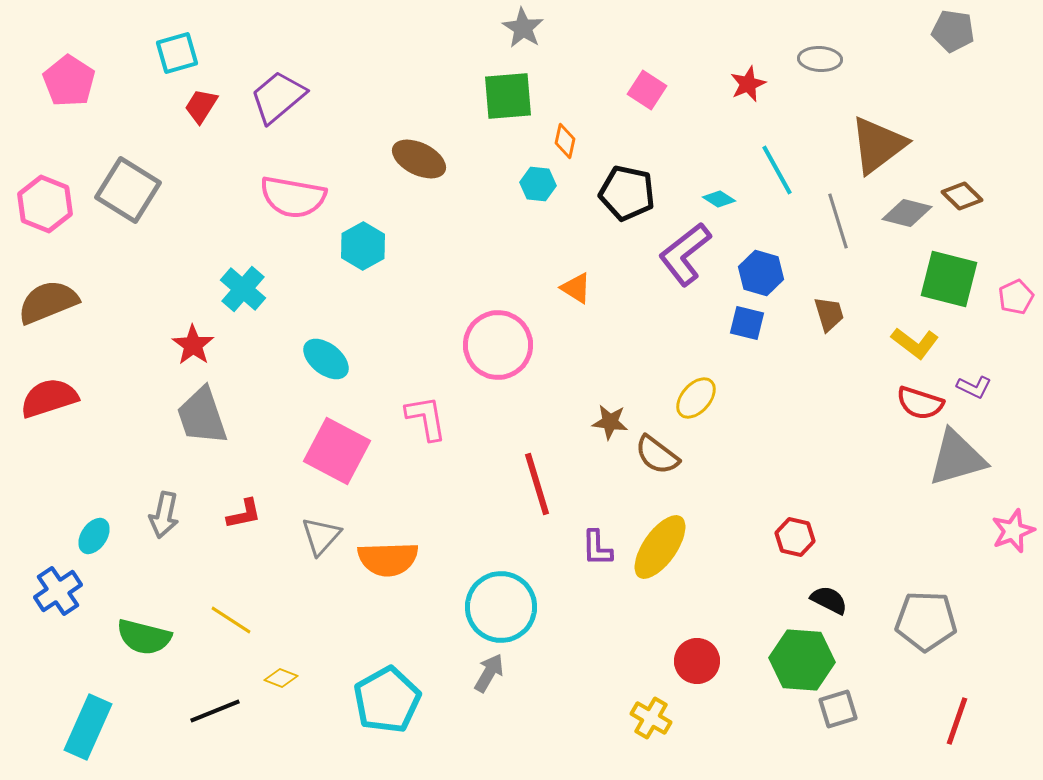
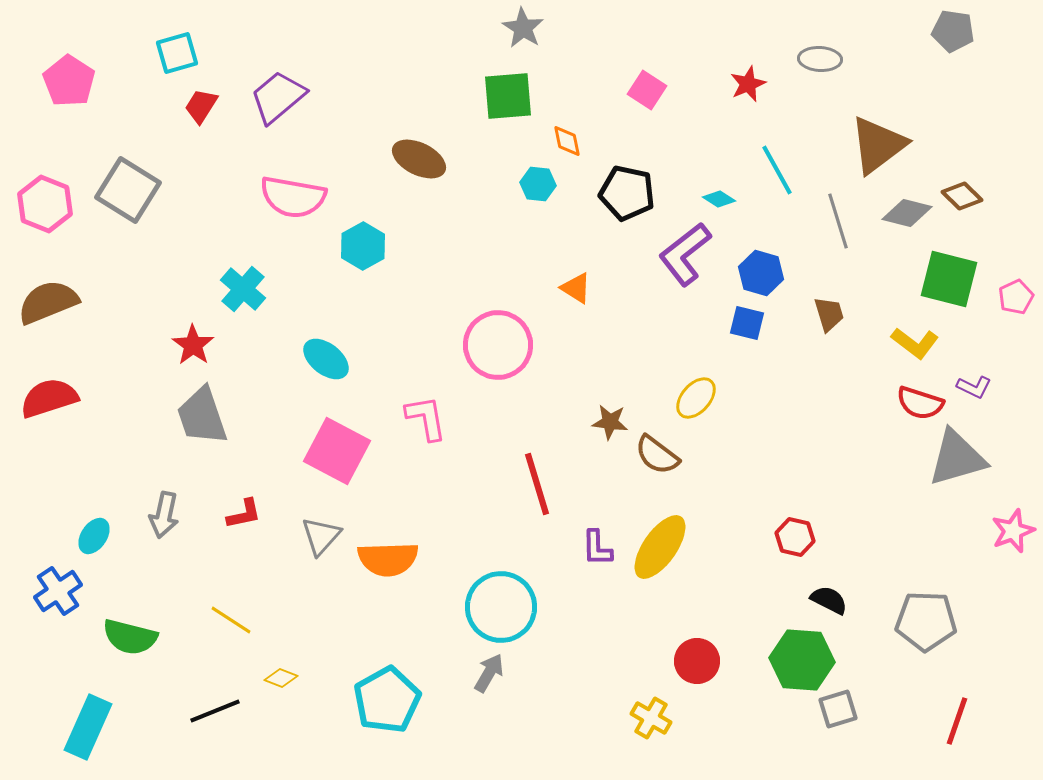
orange diamond at (565, 141): moved 2 px right; rotated 24 degrees counterclockwise
green semicircle at (144, 637): moved 14 px left
